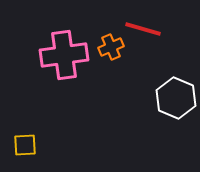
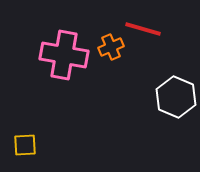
pink cross: rotated 18 degrees clockwise
white hexagon: moved 1 px up
